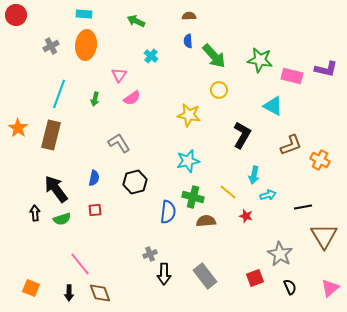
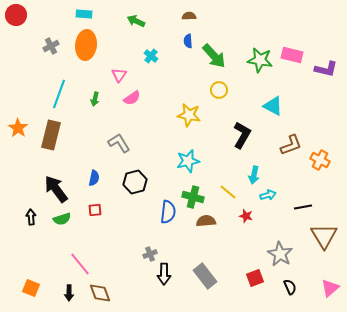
pink rectangle at (292, 76): moved 21 px up
black arrow at (35, 213): moved 4 px left, 4 px down
